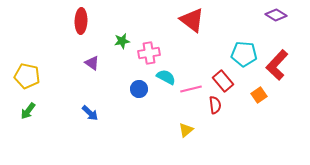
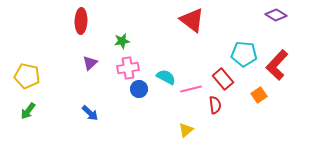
pink cross: moved 21 px left, 15 px down
purple triangle: moved 2 px left; rotated 42 degrees clockwise
red rectangle: moved 2 px up
